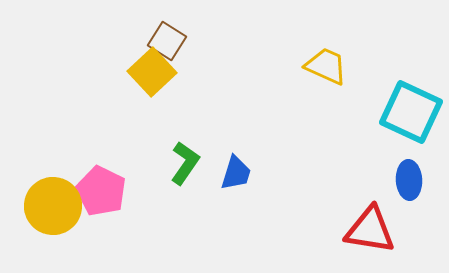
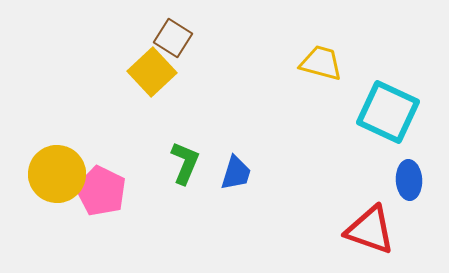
brown square: moved 6 px right, 3 px up
yellow trapezoid: moved 5 px left, 3 px up; rotated 9 degrees counterclockwise
cyan square: moved 23 px left
green L-shape: rotated 12 degrees counterclockwise
yellow circle: moved 4 px right, 32 px up
red triangle: rotated 10 degrees clockwise
